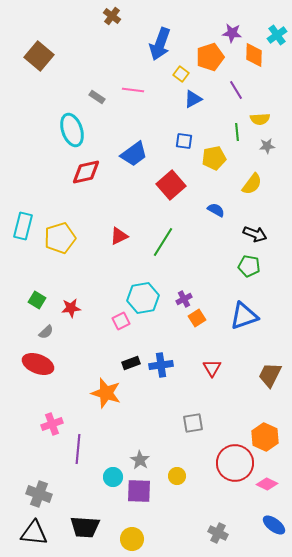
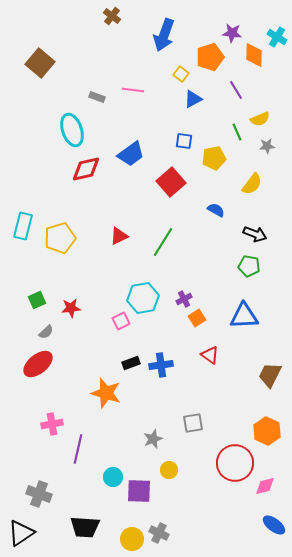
cyan cross at (277, 35): moved 2 px down; rotated 24 degrees counterclockwise
blue arrow at (160, 44): moved 4 px right, 9 px up
brown square at (39, 56): moved 1 px right, 7 px down
gray rectangle at (97, 97): rotated 14 degrees counterclockwise
yellow semicircle at (260, 119): rotated 18 degrees counterclockwise
green line at (237, 132): rotated 18 degrees counterclockwise
blue trapezoid at (134, 154): moved 3 px left
red diamond at (86, 172): moved 3 px up
red square at (171, 185): moved 3 px up
green square at (37, 300): rotated 36 degrees clockwise
blue triangle at (244, 316): rotated 16 degrees clockwise
red ellipse at (38, 364): rotated 60 degrees counterclockwise
red triangle at (212, 368): moved 2 px left, 13 px up; rotated 24 degrees counterclockwise
pink cross at (52, 424): rotated 10 degrees clockwise
orange hexagon at (265, 437): moved 2 px right, 6 px up
purple line at (78, 449): rotated 8 degrees clockwise
gray star at (140, 460): moved 13 px right, 21 px up; rotated 18 degrees clockwise
yellow circle at (177, 476): moved 8 px left, 6 px up
pink diamond at (267, 484): moved 2 px left, 2 px down; rotated 40 degrees counterclockwise
black triangle at (34, 533): moved 13 px left; rotated 40 degrees counterclockwise
gray cross at (218, 533): moved 59 px left
